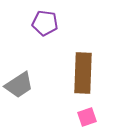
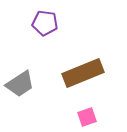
brown rectangle: rotated 66 degrees clockwise
gray trapezoid: moved 1 px right, 1 px up
